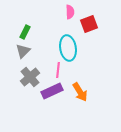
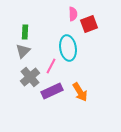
pink semicircle: moved 3 px right, 2 px down
green rectangle: rotated 24 degrees counterclockwise
pink line: moved 7 px left, 4 px up; rotated 21 degrees clockwise
